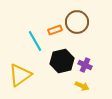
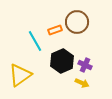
black hexagon: rotated 10 degrees counterclockwise
yellow arrow: moved 3 px up
